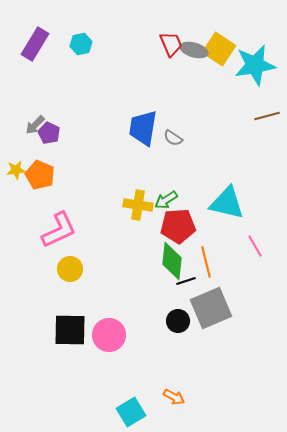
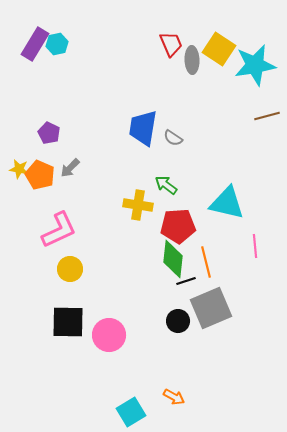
cyan hexagon: moved 24 px left
gray ellipse: moved 2 px left, 10 px down; rotated 72 degrees clockwise
gray arrow: moved 35 px right, 43 px down
yellow star: moved 3 px right, 1 px up; rotated 18 degrees clockwise
green arrow: moved 15 px up; rotated 70 degrees clockwise
pink line: rotated 25 degrees clockwise
green diamond: moved 1 px right, 2 px up
black square: moved 2 px left, 8 px up
